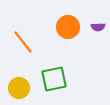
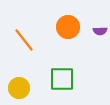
purple semicircle: moved 2 px right, 4 px down
orange line: moved 1 px right, 2 px up
green square: moved 8 px right; rotated 12 degrees clockwise
